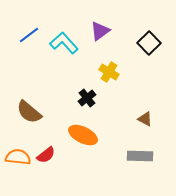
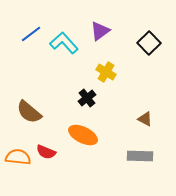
blue line: moved 2 px right, 1 px up
yellow cross: moved 3 px left
red semicircle: moved 3 px up; rotated 60 degrees clockwise
